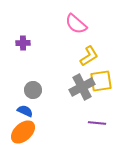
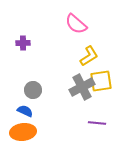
orange ellipse: rotated 35 degrees clockwise
